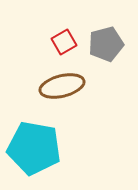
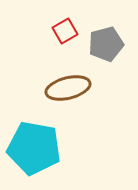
red square: moved 1 px right, 11 px up
brown ellipse: moved 6 px right, 2 px down
